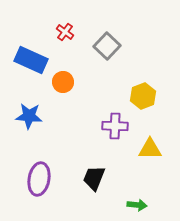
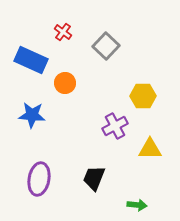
red cross: moved 2 px left
gray square: moved 1 px left
orange circle: moved 2 px right, 1 px down
yellow hexagon: rotated 20 degrees clockwise
blue star: moved 3 px right, 1 px up
purple cross: rotated 30 degrees counterclockwise
